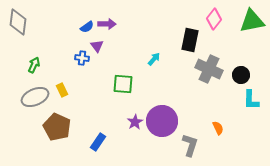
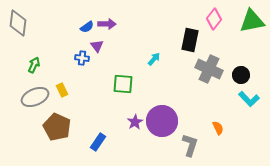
gray diamond: moved 1 px down
cyan L-shape: moved 2 px left, 1 px up; rotated 45 degrees counterclockwise
